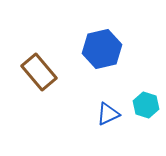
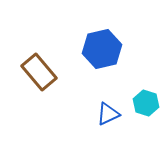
cyan hexagon: moved 2 px up
